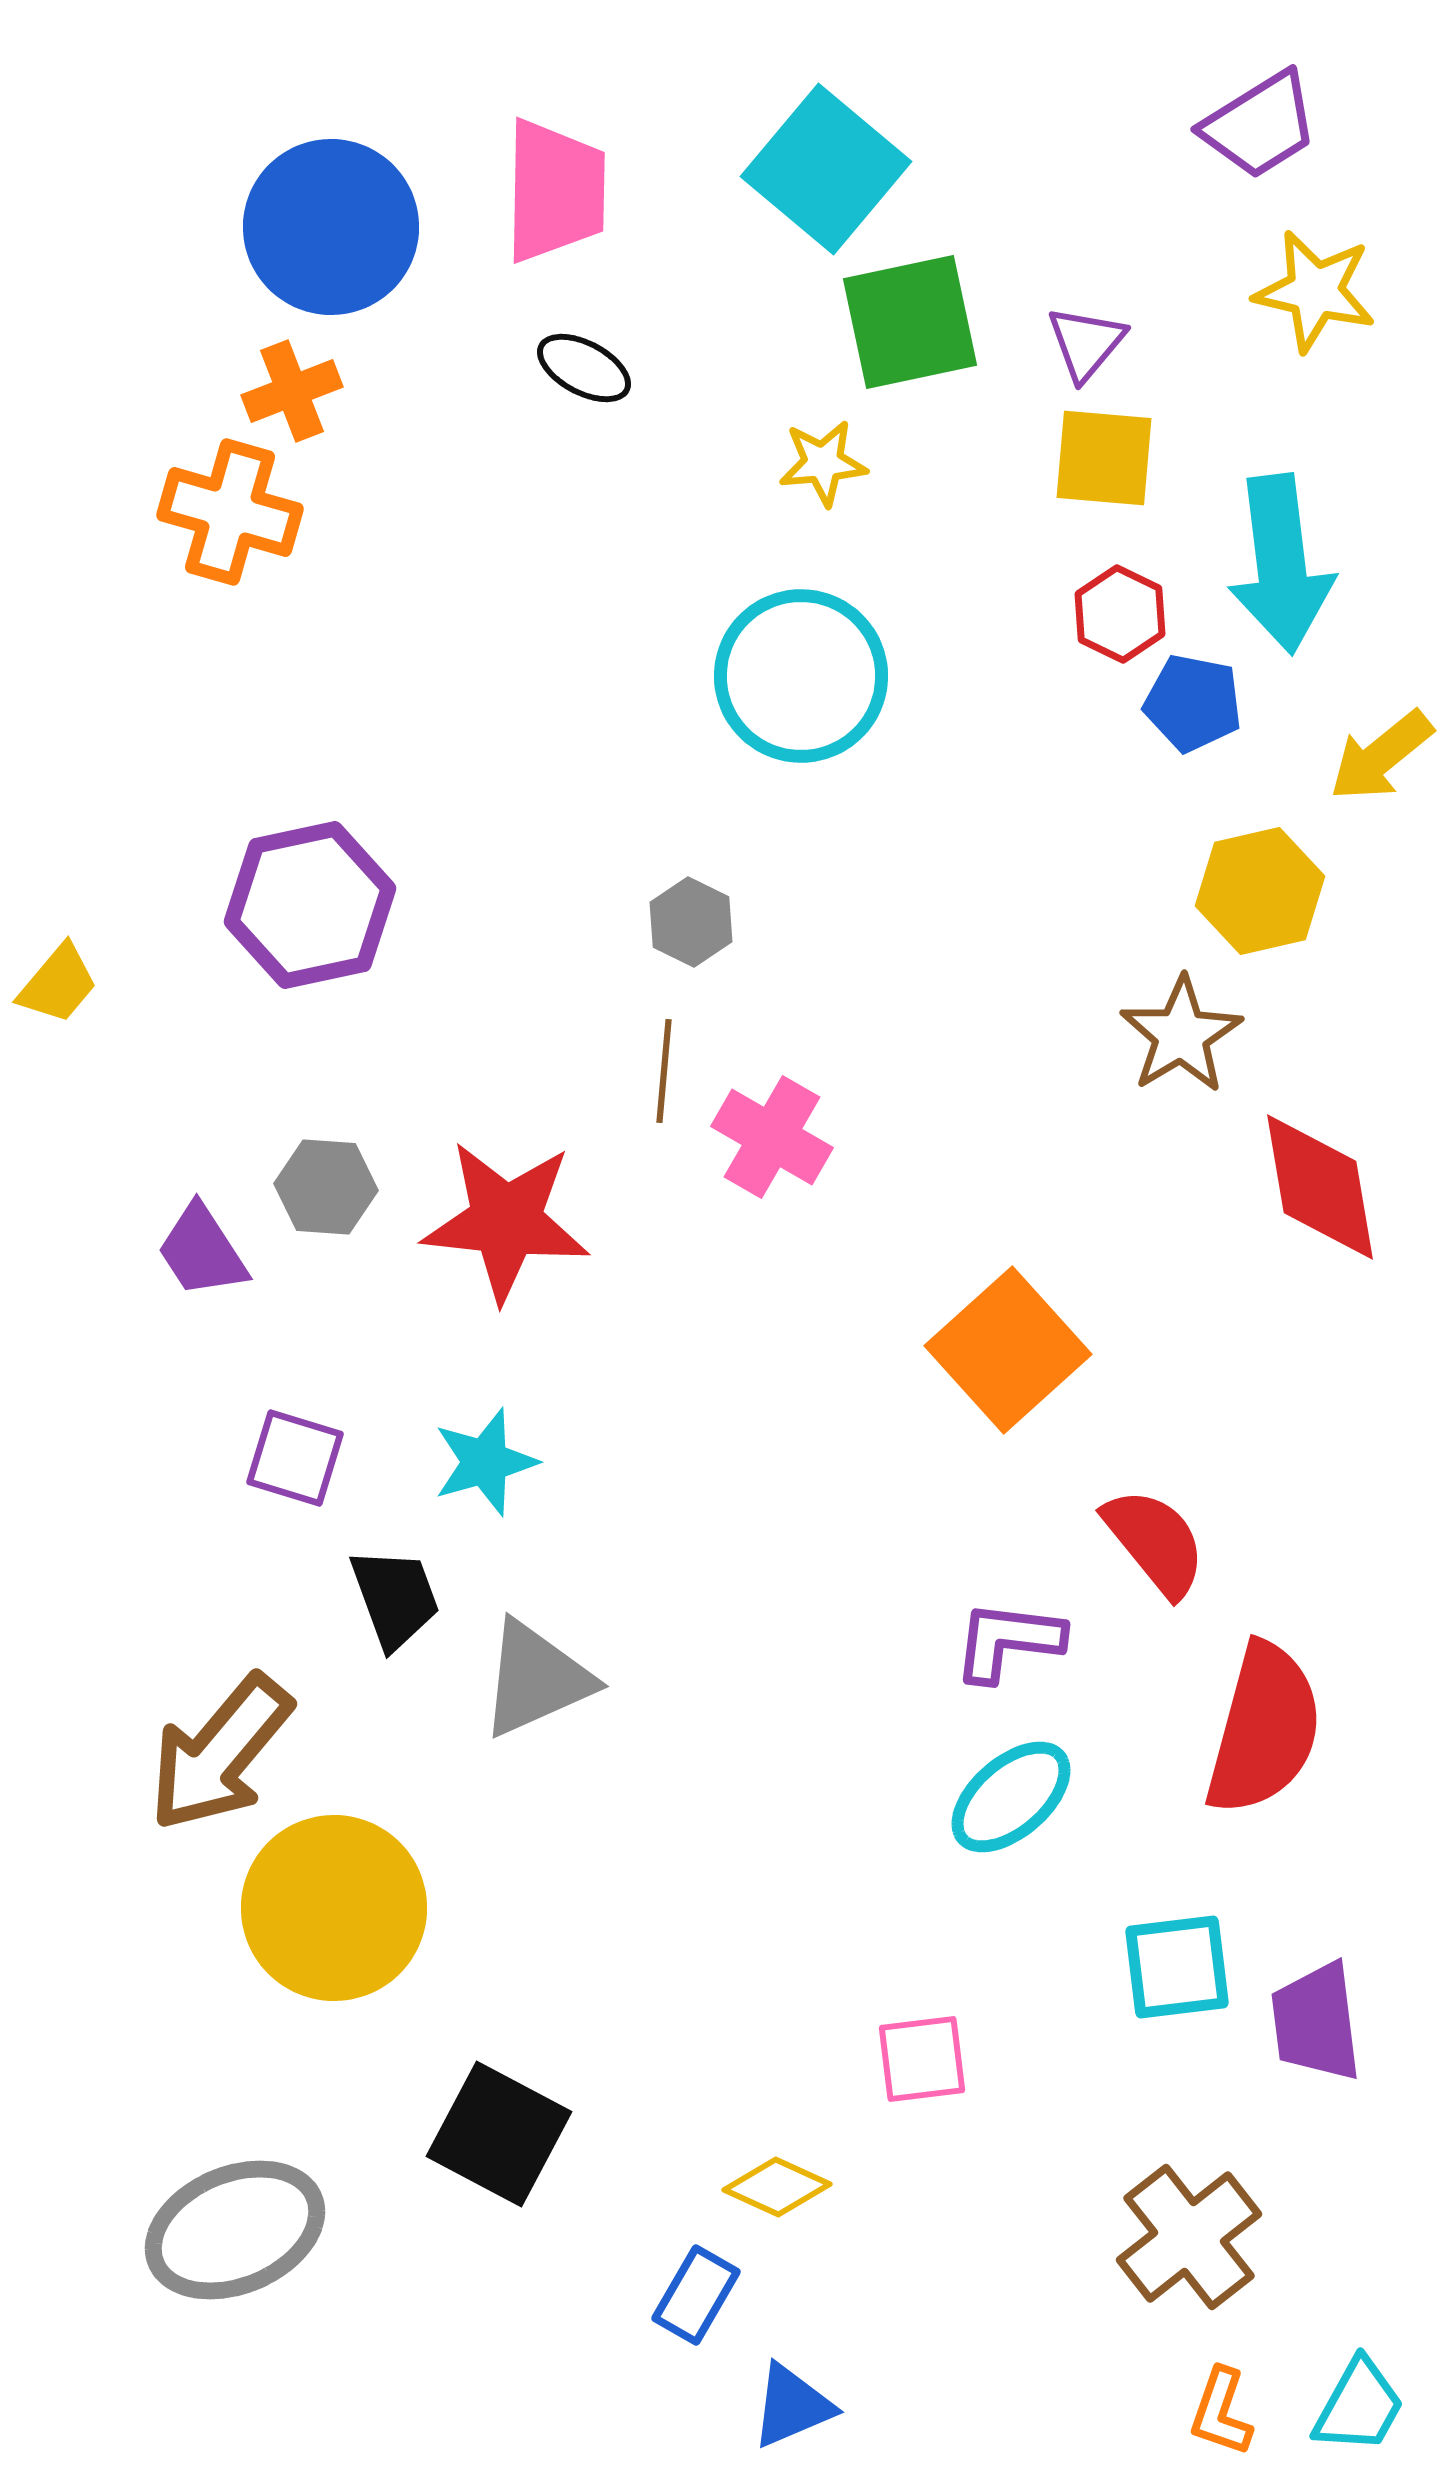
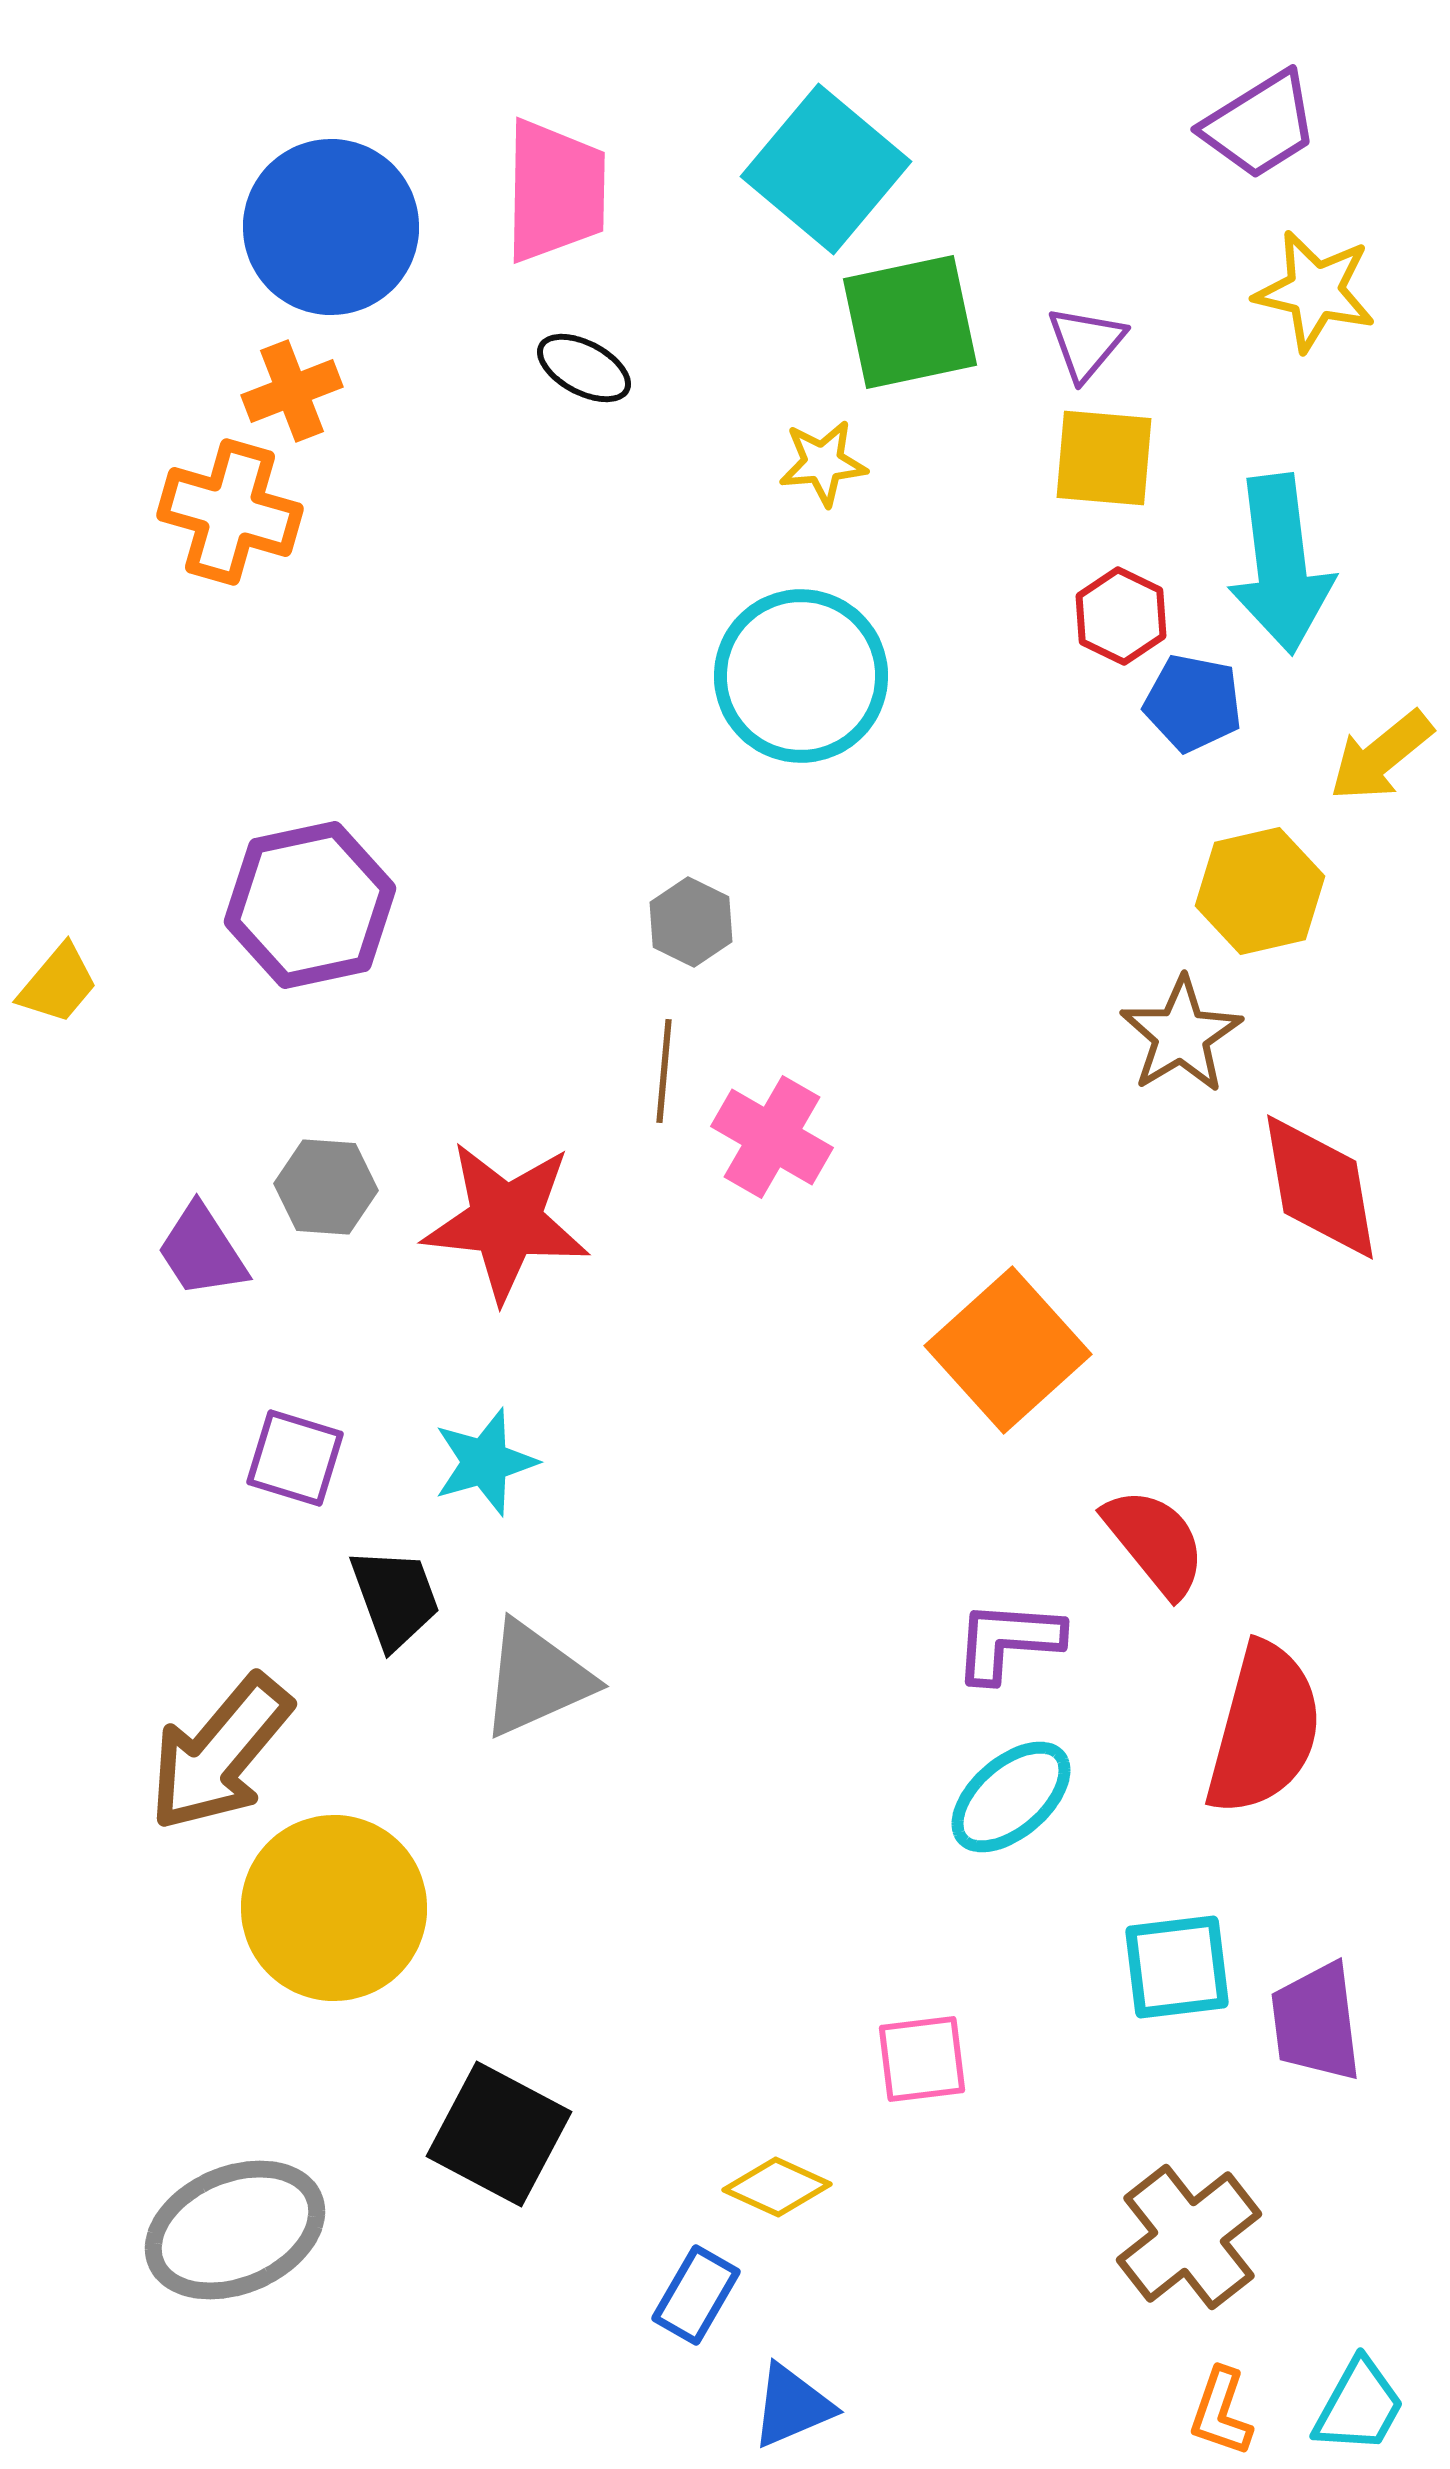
red hexagon at (1120, 614): moved 1 px right, 2 px down
purple L-shape at (1008, 1641): rotated 3 degrees counterclockwise
